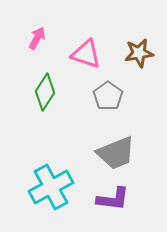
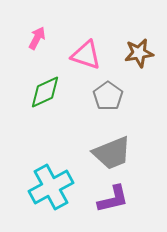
pink triangle: moved 1 px down
green diamond: rotated 33 degrees clockwise
gray trapezoid: moved 4 px left
purple L-shape: rotated 20 degrees counterclockwise
